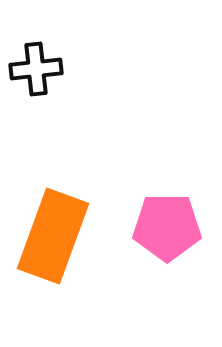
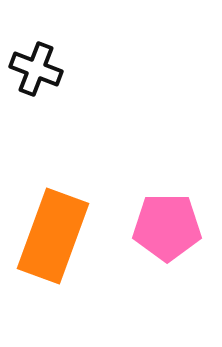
black cross: rotated 27 degrees clockwise
